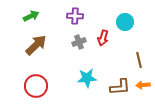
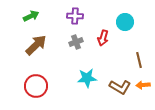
gray cross: moved 3 px left
brown L-shape: rotated 35 degrees clockwise
